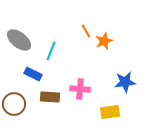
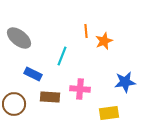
orange line: rotated 24 degrees clockwise
gray ellipse: moved 2 px up
cyan line: moved 11 px right, 5 px down
yellow rectangle: moved 1 px left, 1 px down
